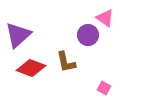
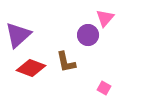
pink triangle: rotated 36 degrees clockwise
